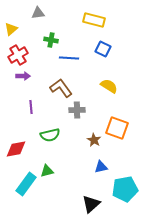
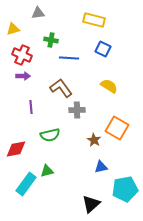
yellow triangle: moved 2 px right; rotated 24 degrees clockwise
red cross: moved 4 px right; rotated 36 degrees counterclockwise
orange square: rotated 10 degrees clockwise
